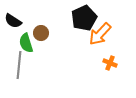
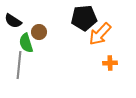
black pentagon: rotated 20 degrees clockwise
brown circle: moved 2 px left, 1 px up
orange cross: rotated 24 degrees counterclockwise
